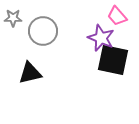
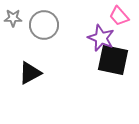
pink trapezoid: moved 2 px right
gray circle: moved 1 px right, 6 px up
black triangle: rotated 15 degrees counterclockwise
